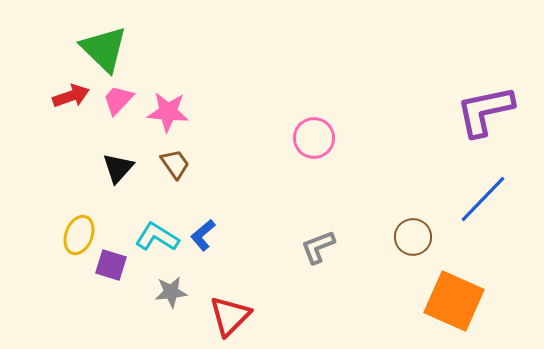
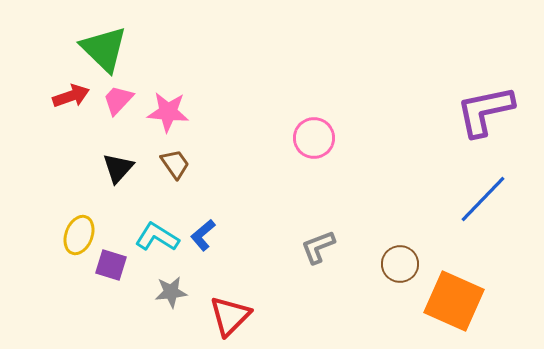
brown circle: moved 13 px left, 27 px down
